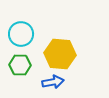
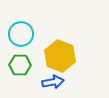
yellow hexagon: moved 2 px down; rotated 16 degrees clockwise
